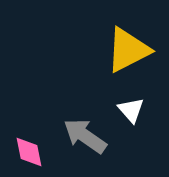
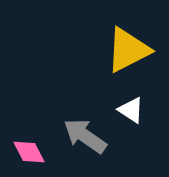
white triangle: rotated 16 degrees counterclockwise
pink diamond: rotated 16 degrees counterclockwise
